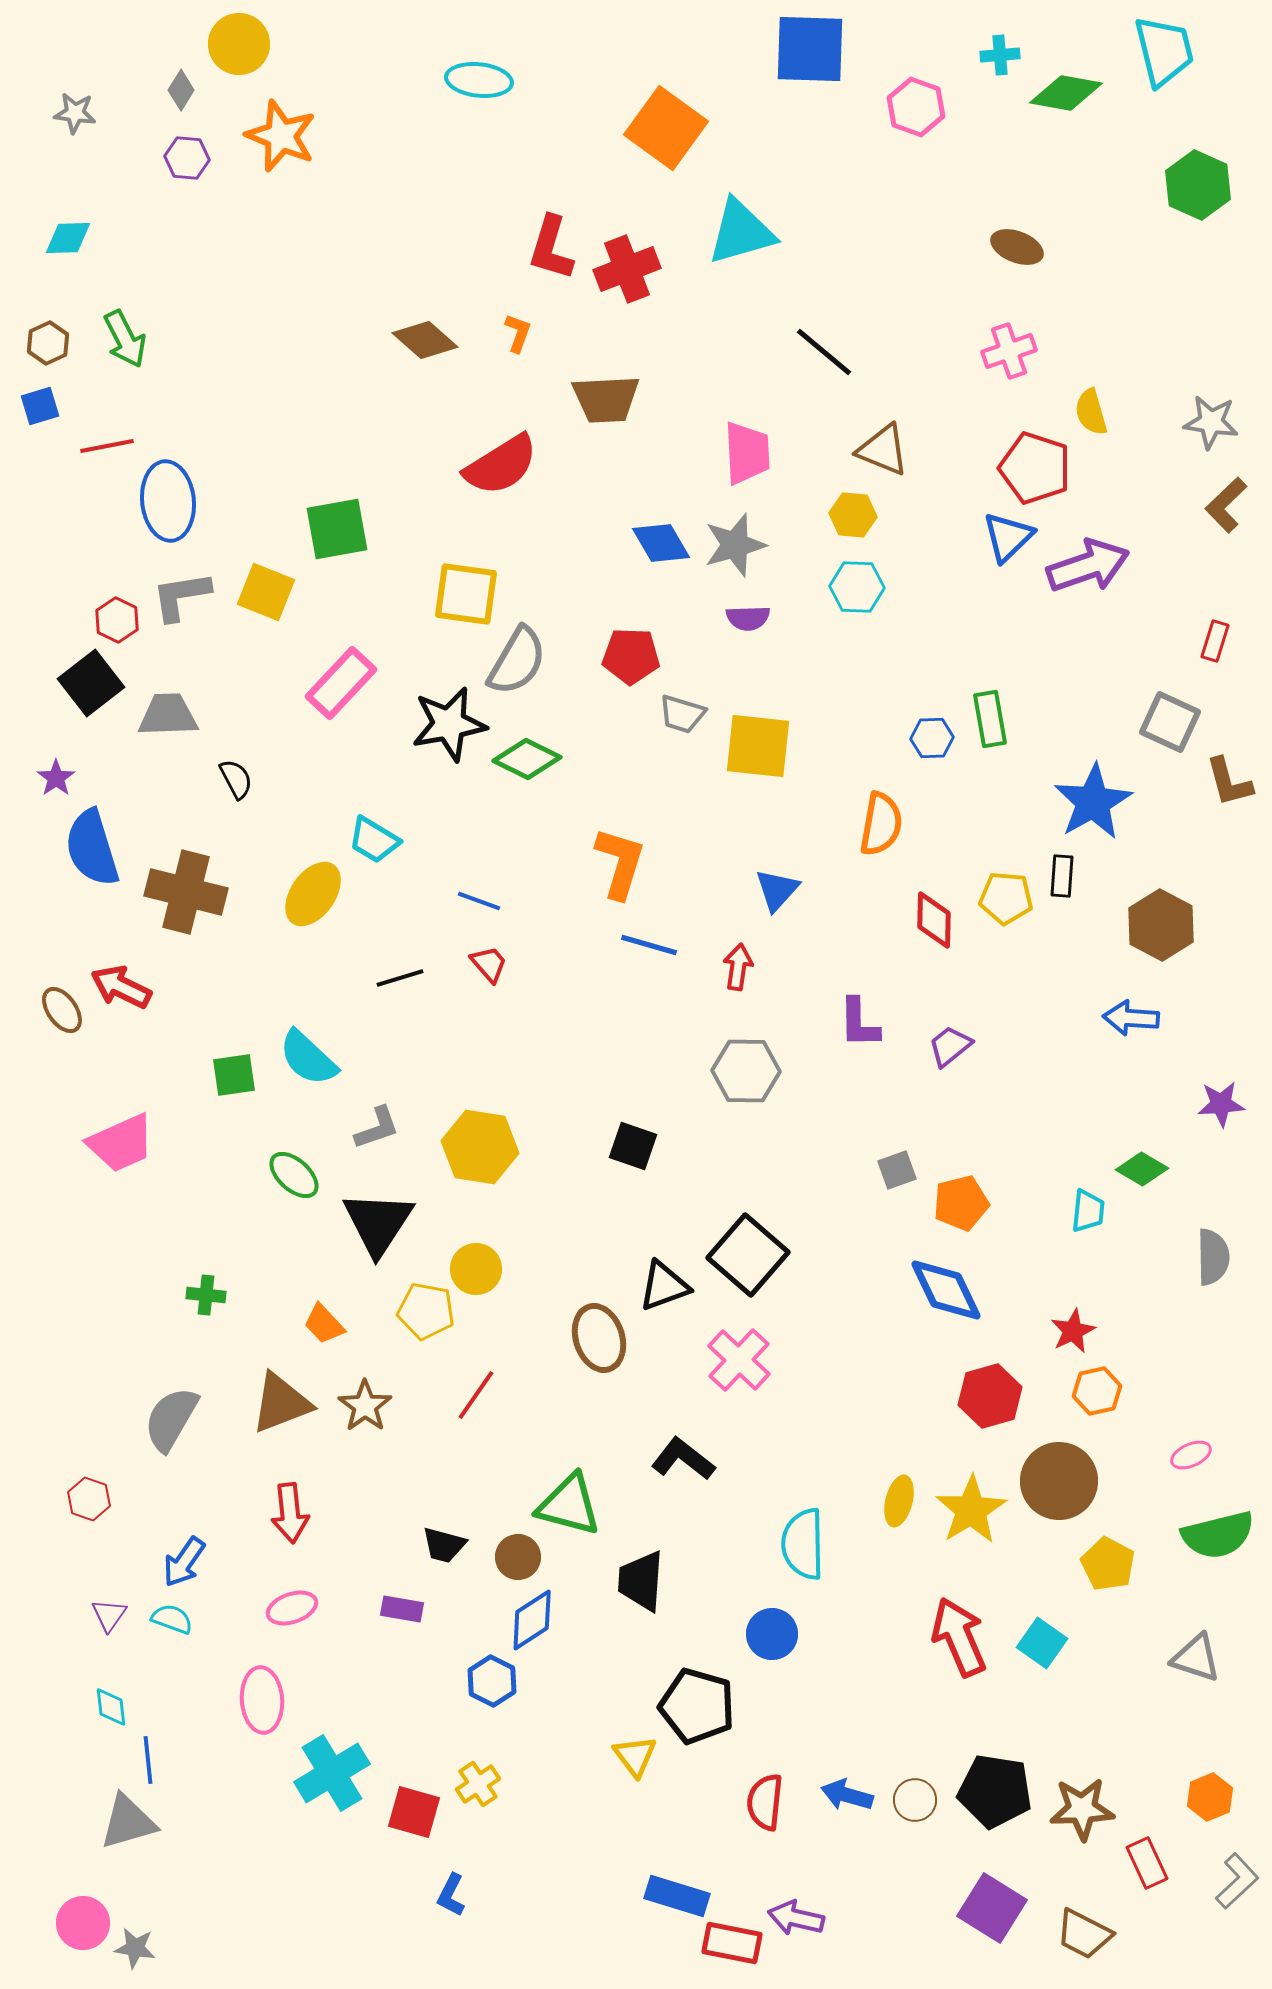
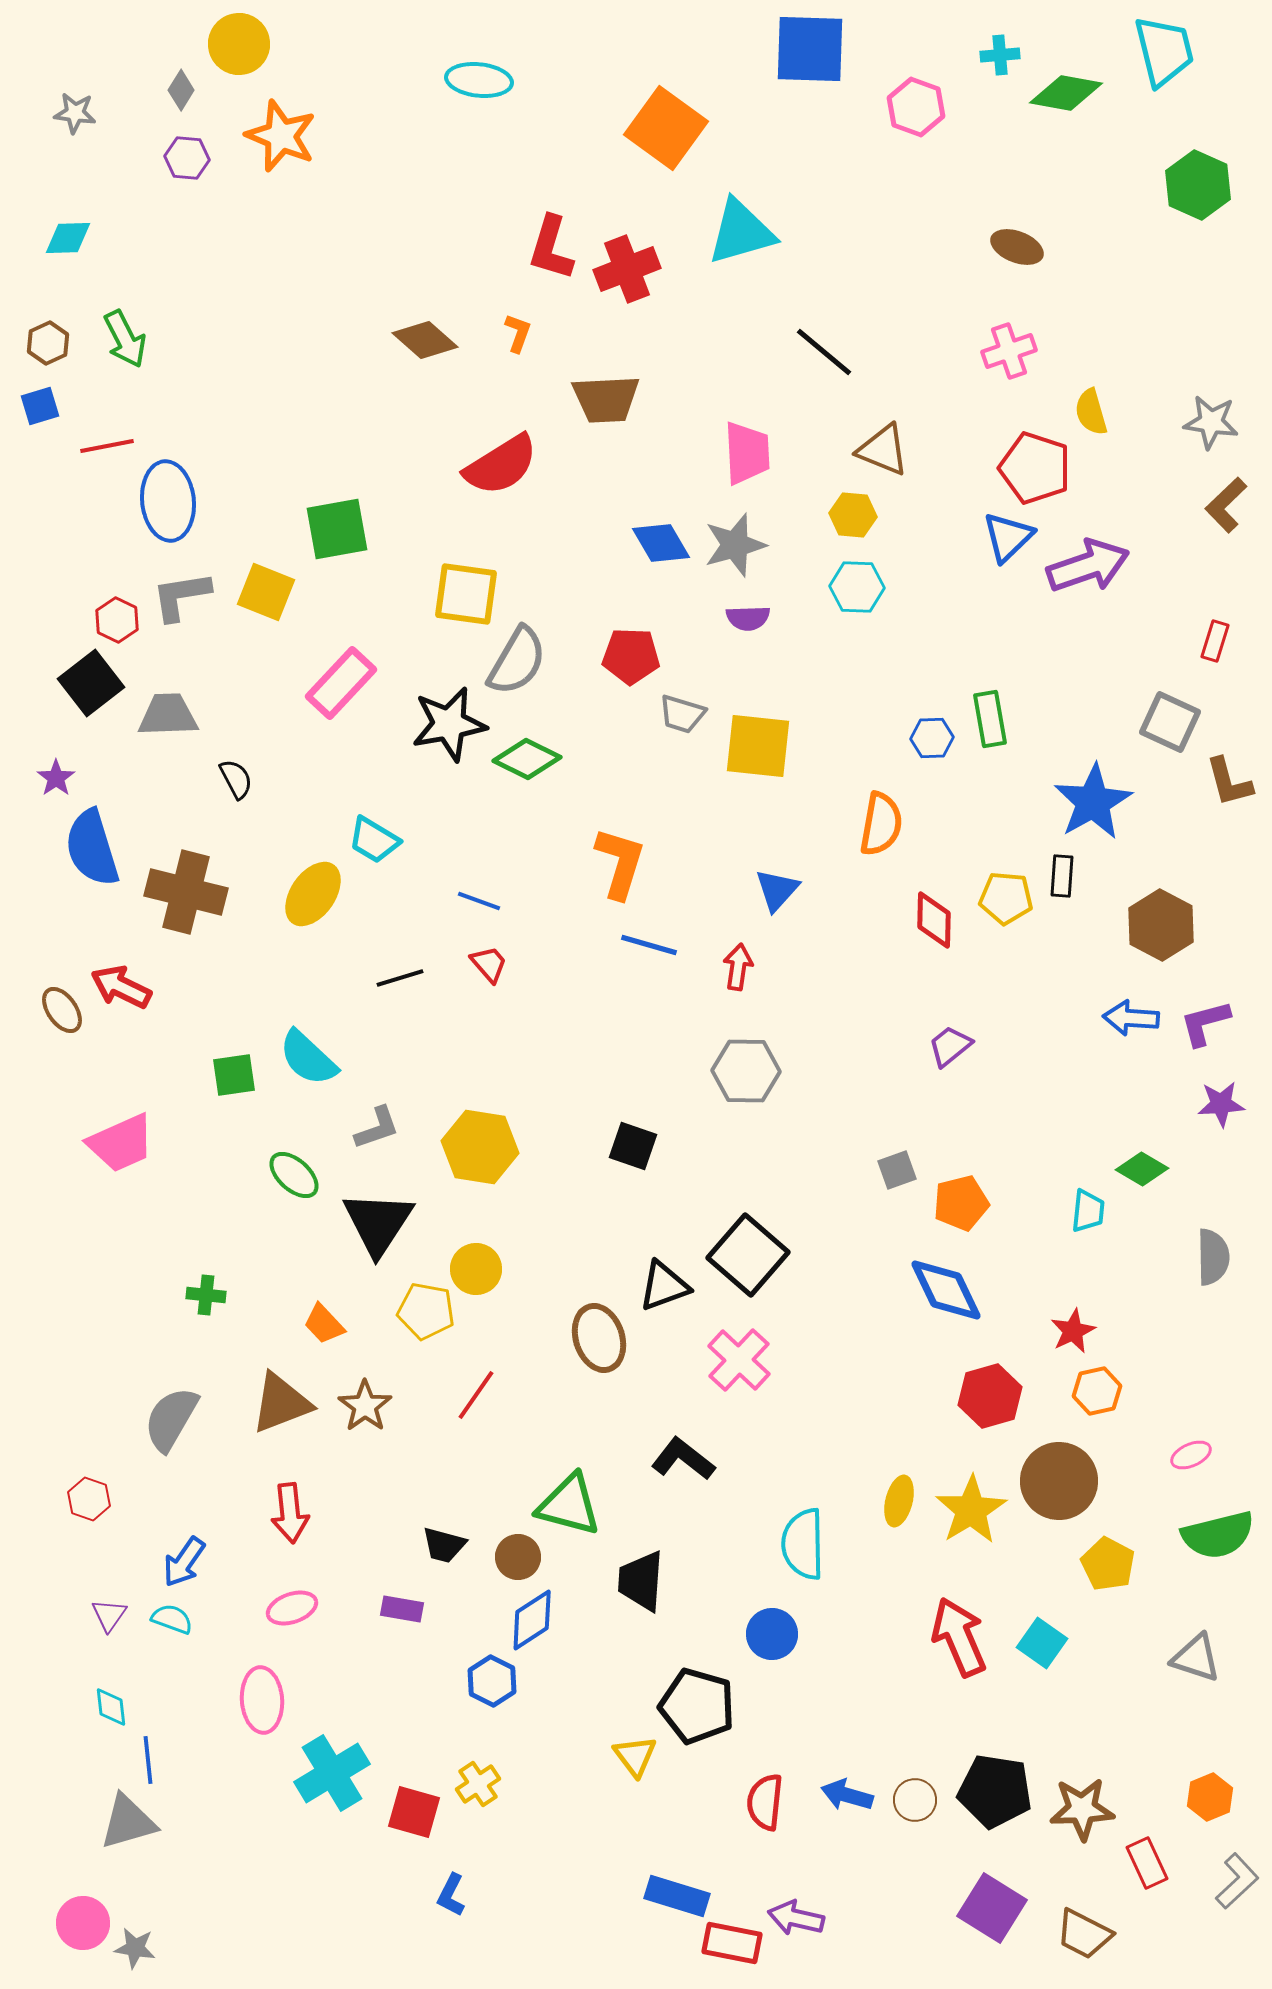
purple L-shape at (859, 1023): moved 346 px right; rotated 76 degrees clockwise
